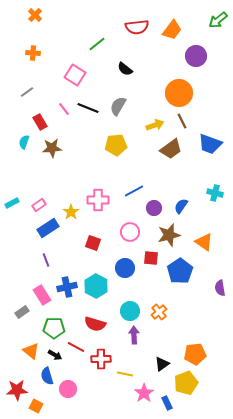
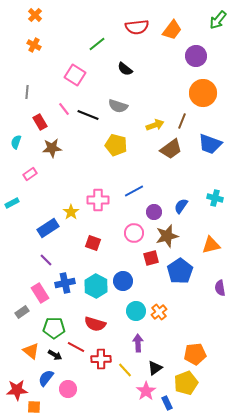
green arrow at (218, 20): rotated 12 degrees counterclockwise
orange cross at (33, 53): moved 1 px right, 8 px up; rotated 24 degrees clockwise
gray line at (27, 92): rotated 48 degrees counterclockwise
orange circle at (179, 93): moved 24 px right
gray semicircle at (118, 106): rotated 102 degrees counterclockwise
black line at (88, 108): moved 7 px down
brown line at (182, 121): rotated 49 degrees clockwise
cyan semicircle at (24, 142): moved 8 px left
yellow pentagon at (116, 145): rotated 20 degrees clockwise
cyan cross at (215, 193): moved 5 px down
pink rectangle at (39, 205): moved 9 px left, 31 px up
purple circle at (154, 208): moved 4 px down
pink circle at (130, 232): moved 4 px right, 1 px down
brown star at (169, 235): moved 2 px left, 1 px down
orange triangle at (204, 242): moved 7 px right, 3 px down; rotated 48 degrees counterclockwise
red square at (151, 258): rotated 21 degrees counterclockwise
purple line at (46, 260): rotated 24 degrees counterclockwise
blue circle at (125, 268): moved 2 px left, 13 px down
blue cross at (67, 287): moved 2 px left, 4 px up
pink rectangle at (42, 295): moved 2 px left, 2 px up
cyan circle at (130, 311): moved 6 px right
purple arrow at (134, 335): moved 4 px right, 8 px down
black triangle at (162, 364): moved 7 px left, 4 px down
yellow line at (125, 374): moved 4 px up; rotated 35 degrees clockwise
blue semicircle at (47, 376): moved 1 px left, 2 px down; rotated 54 degrees clockwise
pink star at (144, 393): moved 2 px right, 2 px up
orange square at (36, 406): moved 2 px left, 1 px down; rotated 24 degrees counterclockwise
